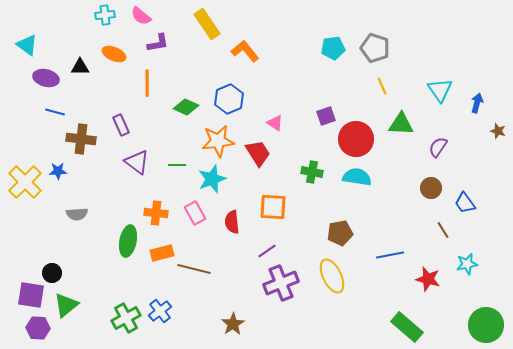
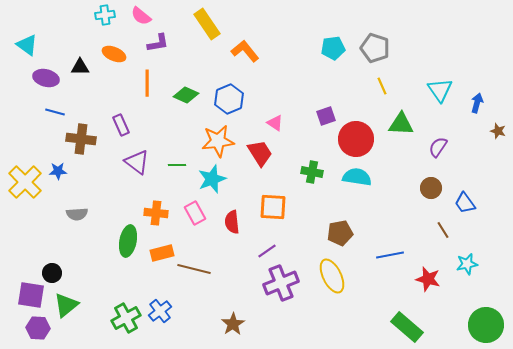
green diamond at (186, 107): moved 12 px up
red trapezoid at (258, 153): moved 2 px right
